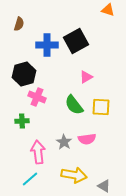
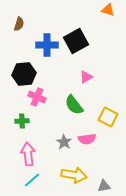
black hexagon: rotated 10 degrees clockwise
yellow square: moved 7 px right, 10 px down; rotated 24 degrees clockwise
pink arrow: moved 10 px left, 2 px down
cyan line: moved 2 px right, 1 px down
gray triangle: rotated 40 degrees counterclockwise
